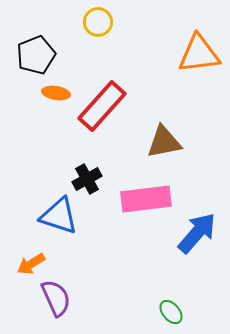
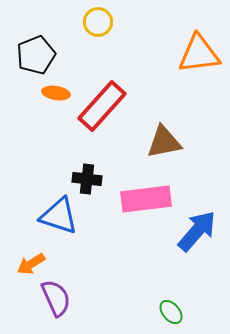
black cross: rotated 36 degrees clockwise
blue arrow: moved 2 px up
